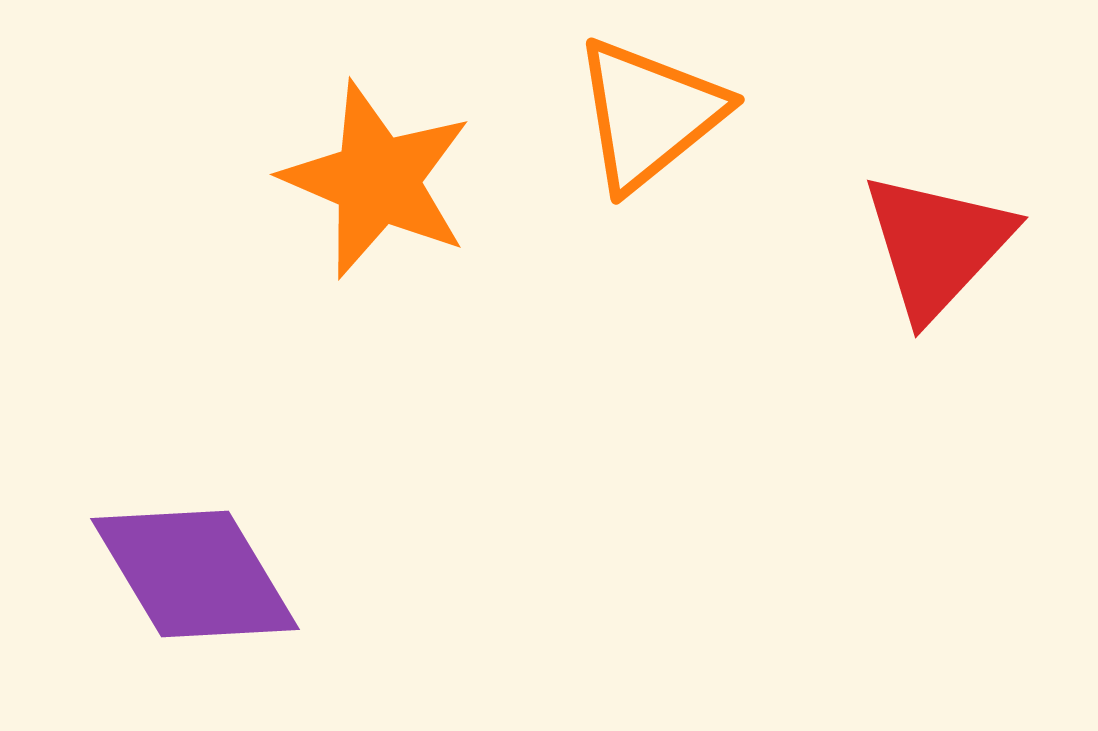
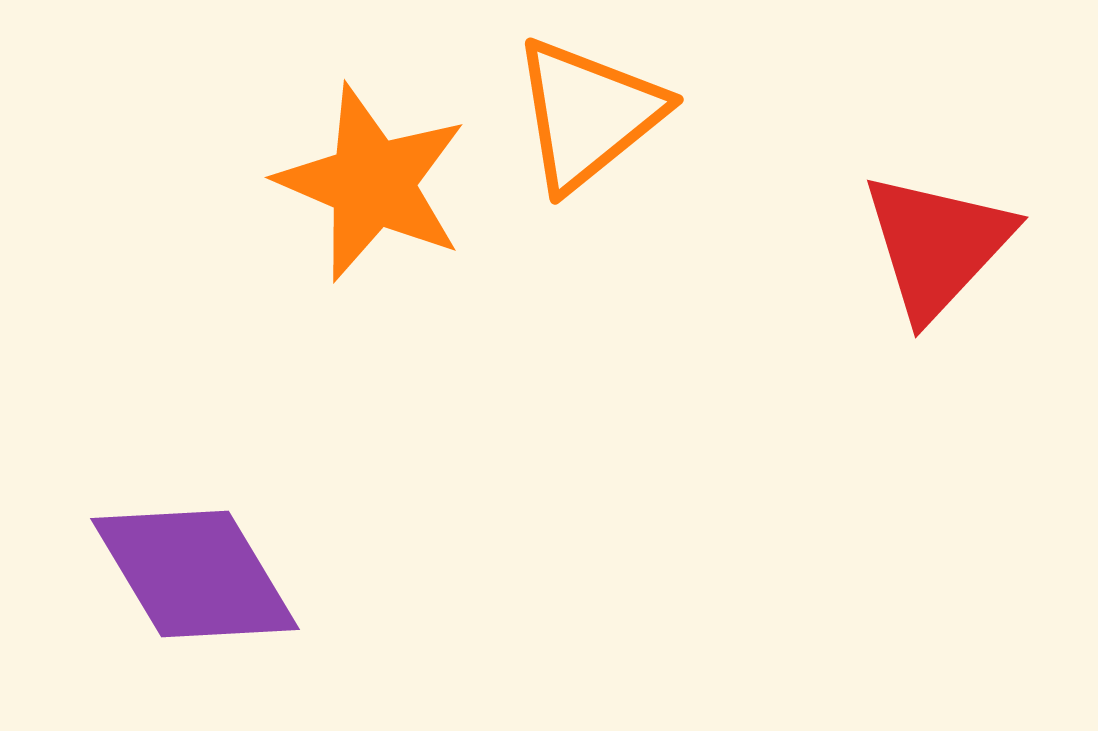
orange triangle: moved 61 px left
orange star: moved 5 px left, 3 px down
